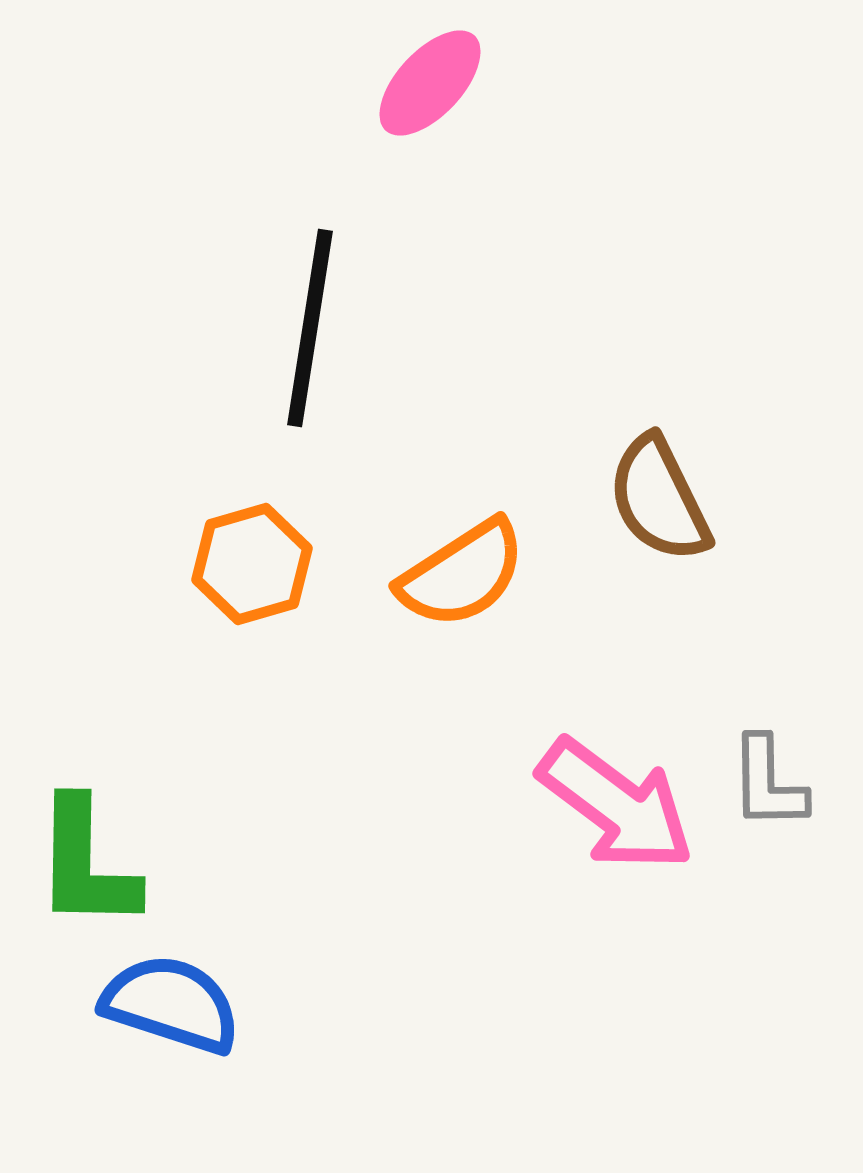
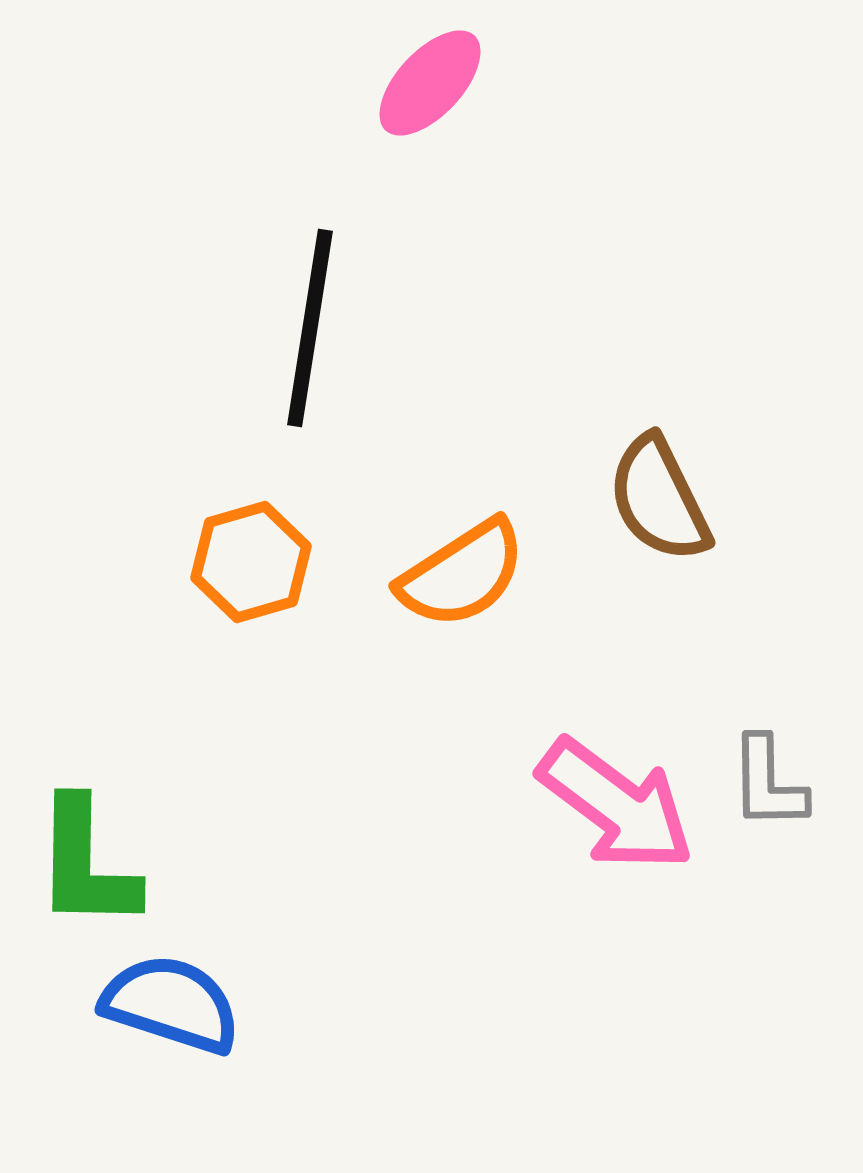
orange hexagon: moved 1 px left, 2 px up
